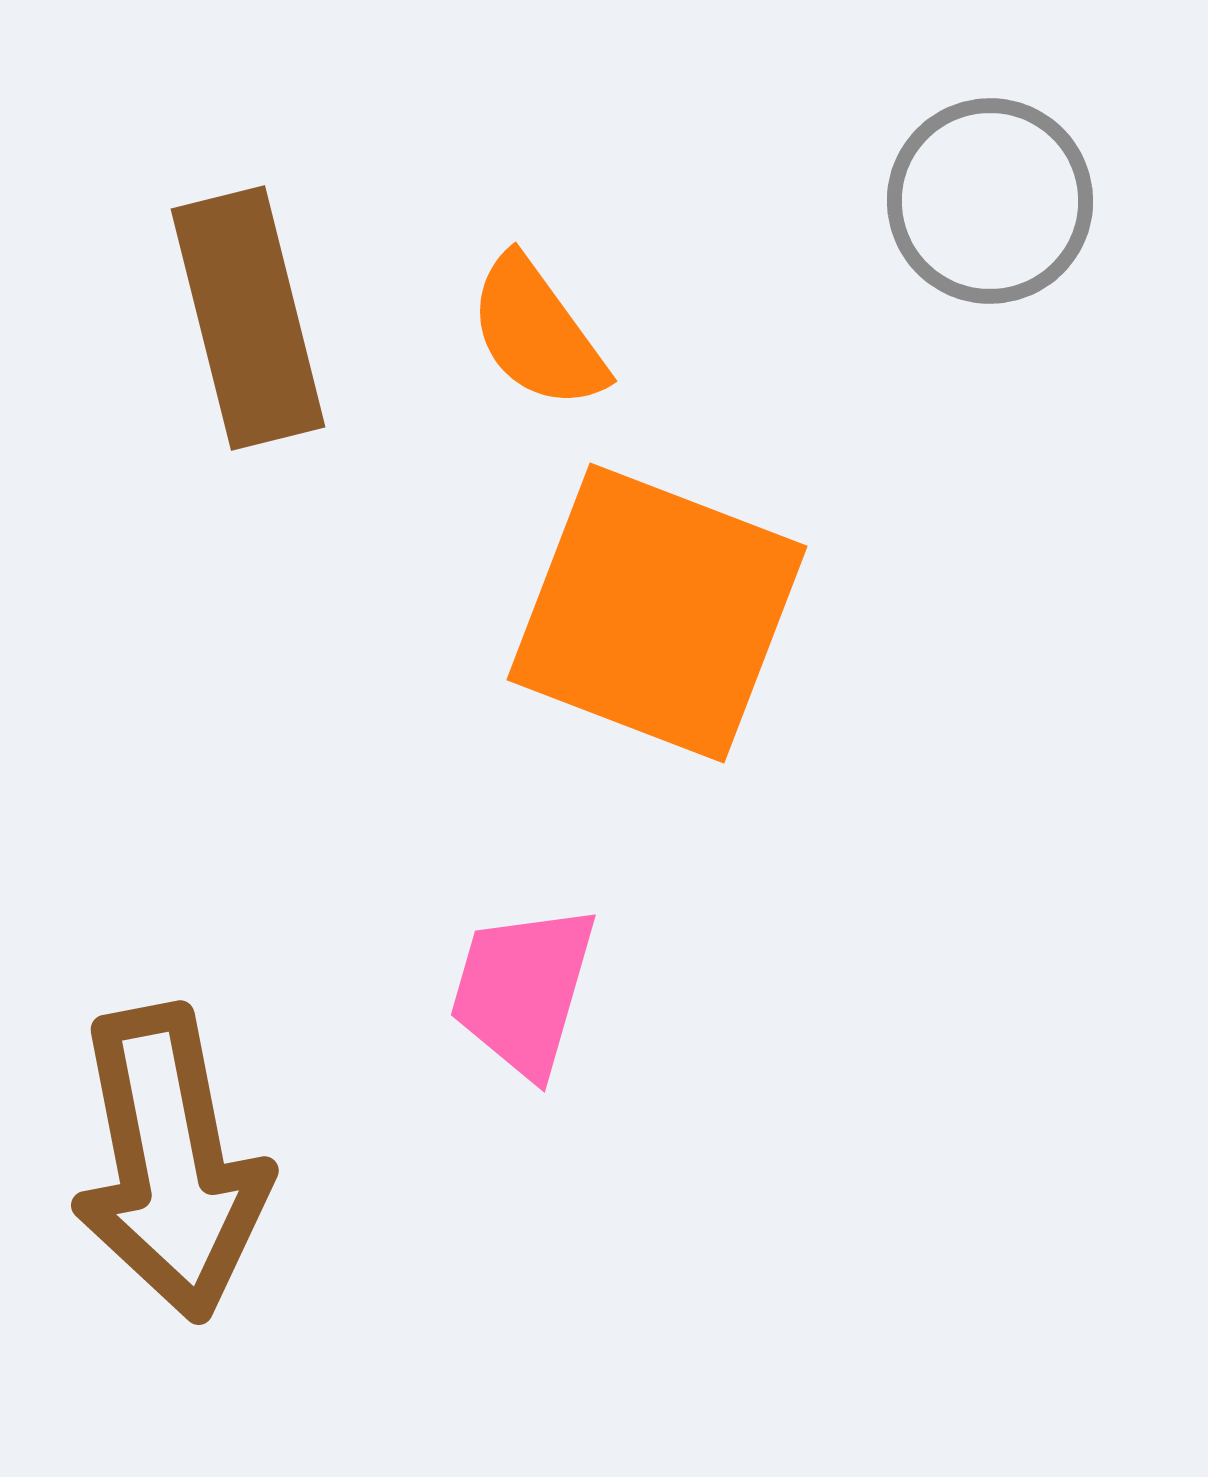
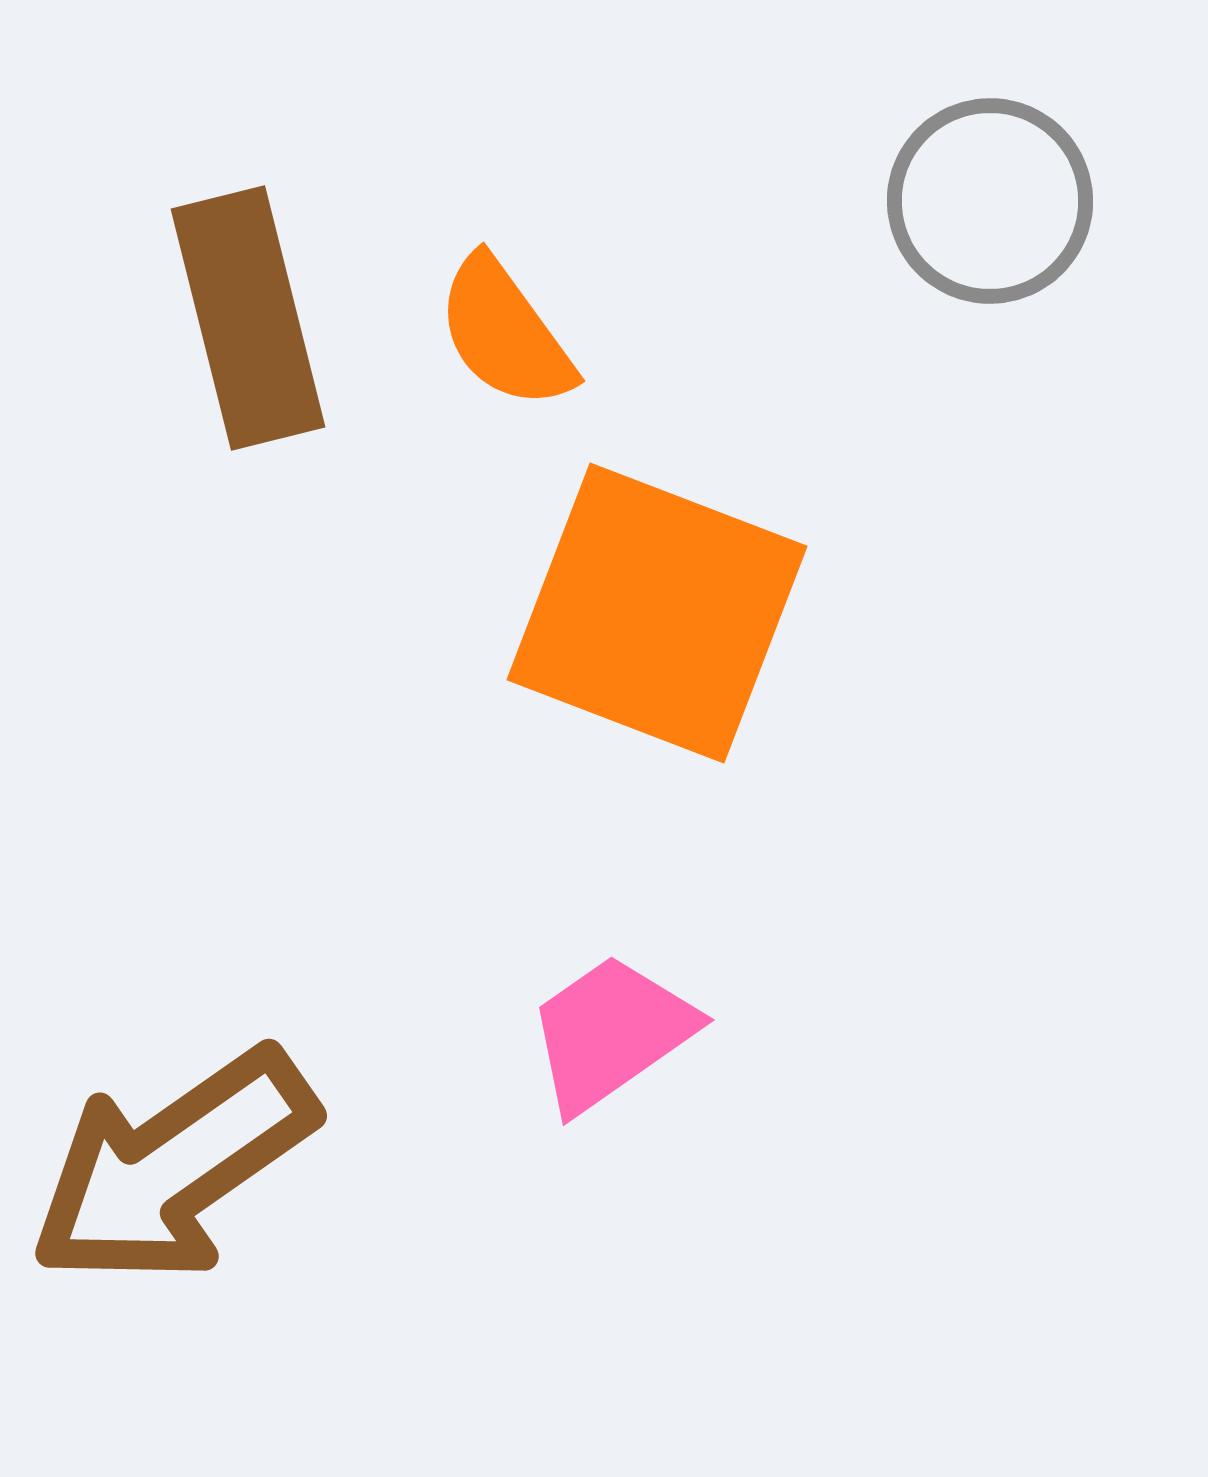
orange semicircle: moved 32 px left
pink trapezoid: moved 88 px right, 43 px down; rotated 39 degrees clockwise
brown arrow: moved 3 px right, 4 px down; rotated 66 degrees clockwise
